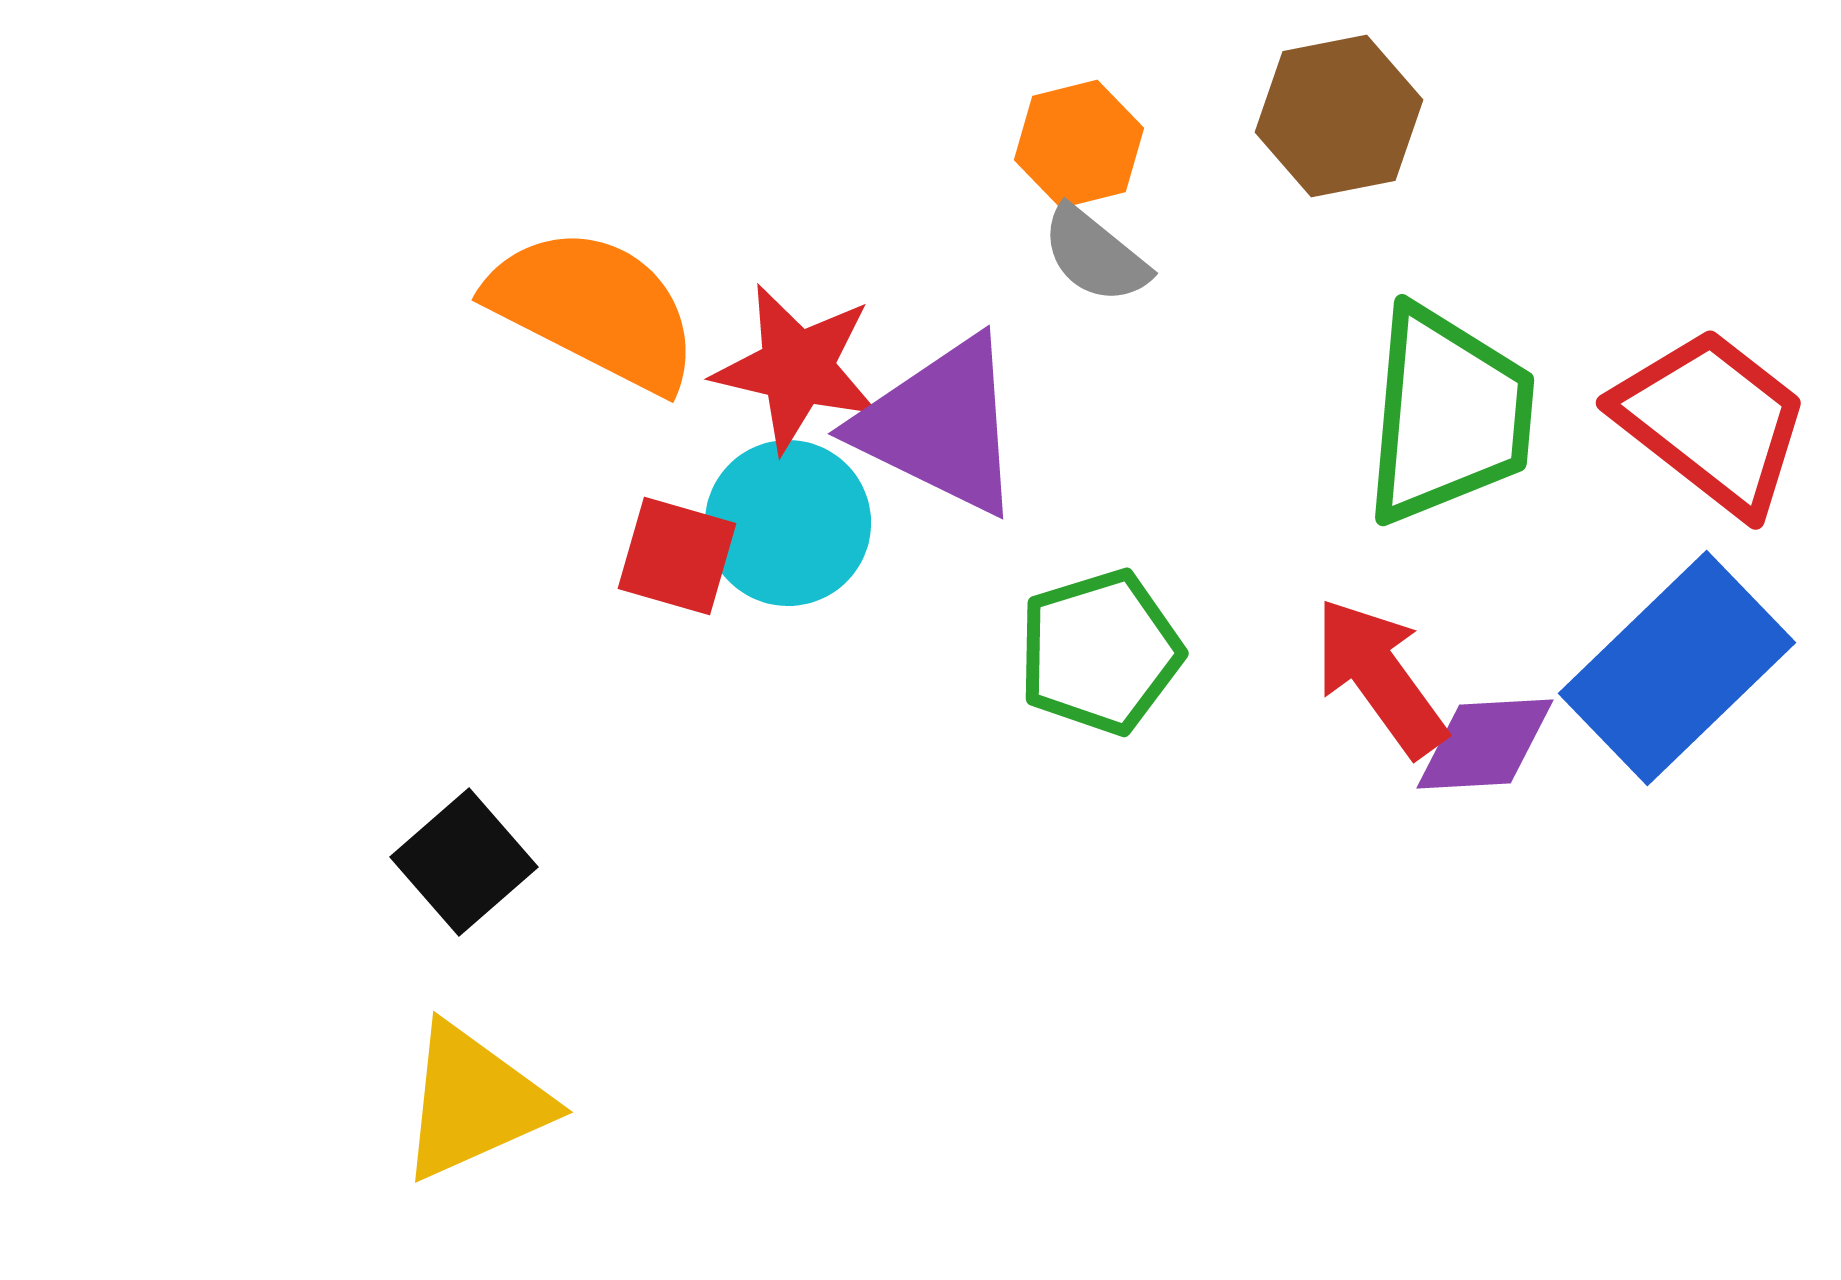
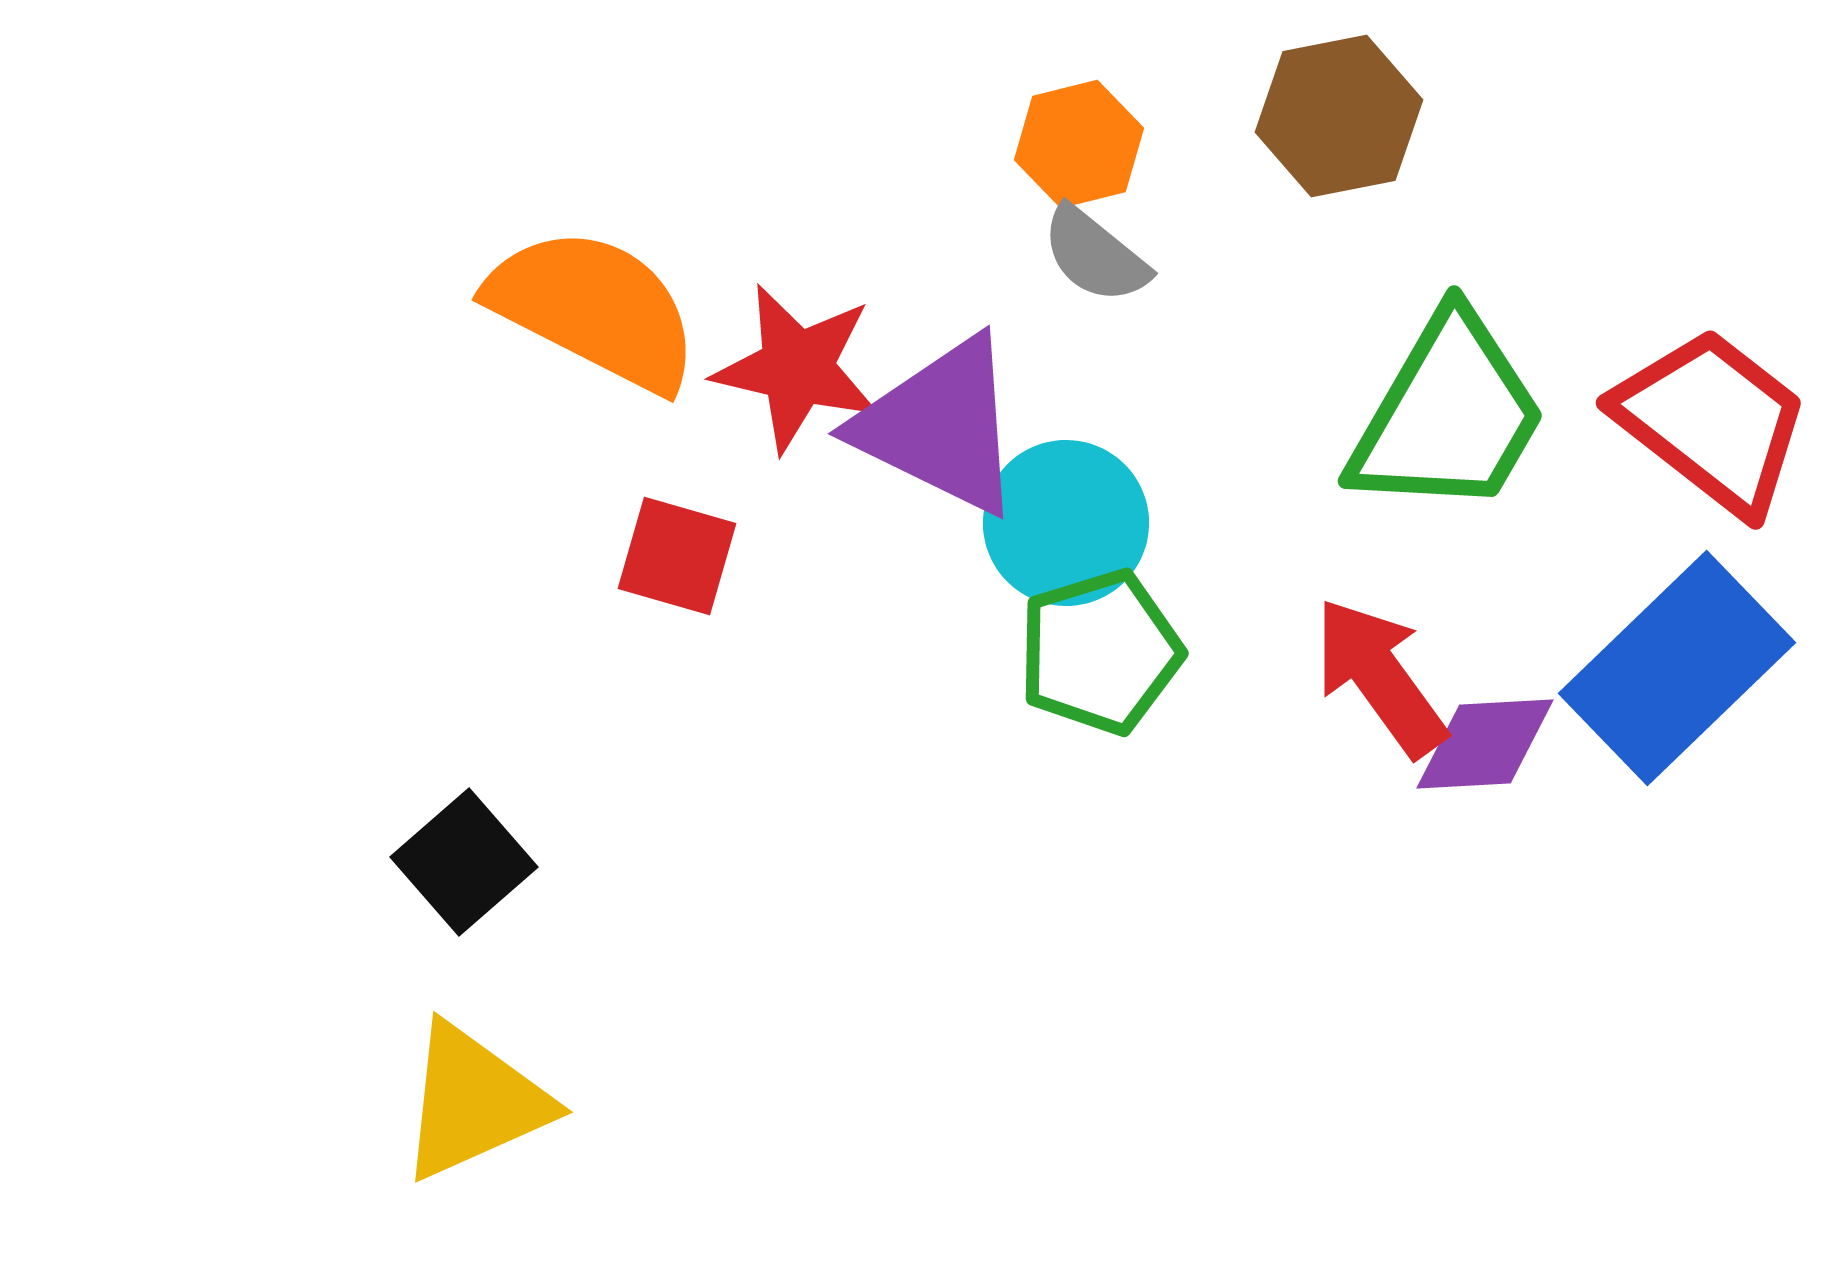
green trapezoid: rotated 25 degrees clockwise
cyan circle: moved 278 px right
